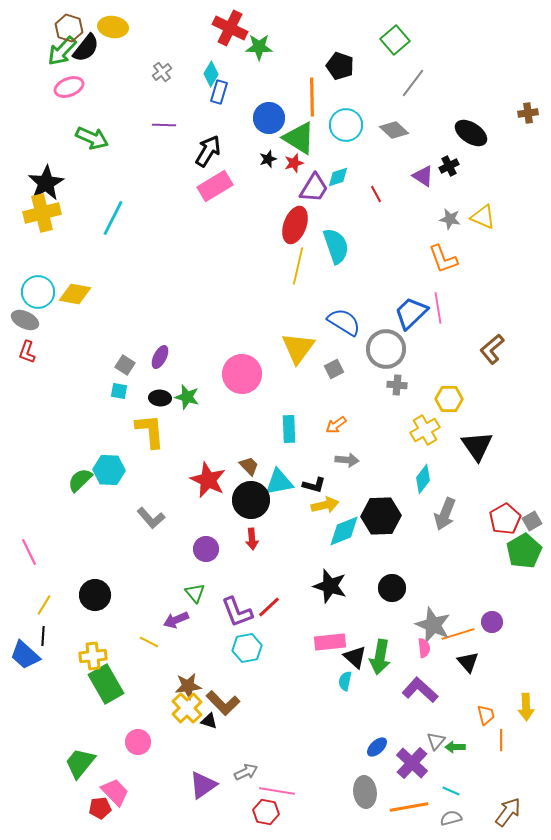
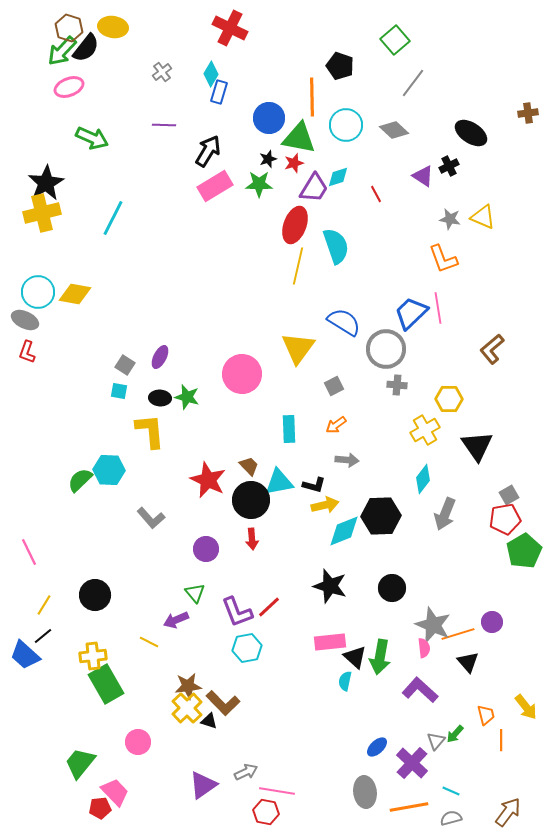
green star at (259, 47): moved 137 px down
green triangle at (299, 138): rotated 21 degrees counterclockwise
gray square at (334, 369): moved 17 px down
red pentagon at (505, 519): rotated 20 degrees clockwise
gray square at (532, 521): moved 23 px left, 26 px up
black line at (43, 636): rotated 48 degrees clockwise
yellow arrow at (526, 707): rotated 36 degrees counterclockwise
green arrow at (455, 747): moved 13 px up; rotated 48 degrees counterclockwise
